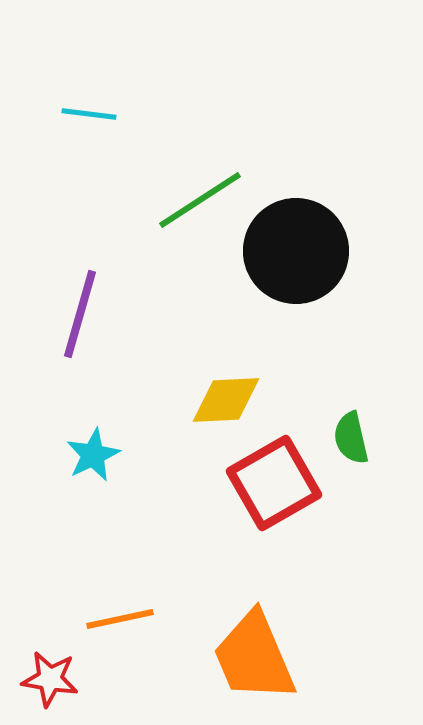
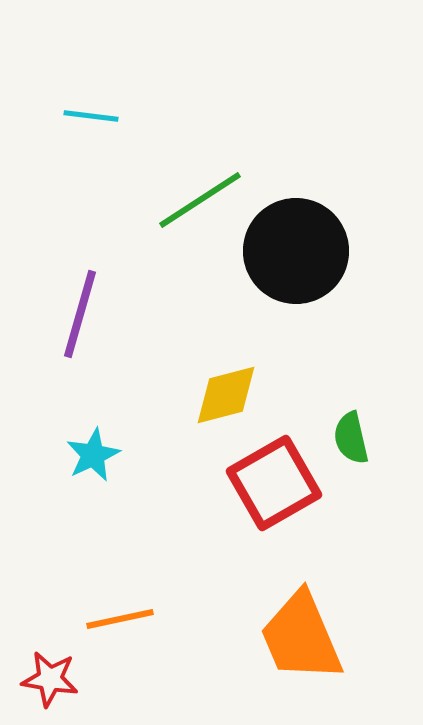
cyan line: moved 2 px right, 2 px down
yellow diamond: moved 5 px up; rotated 12 degrees counterclockwise
orange trapezoid: moved 47 px right, 20 px up
